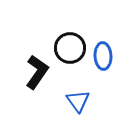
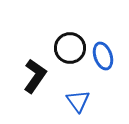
blue ellipse: rotated 16 degrees counterclockwise
black L-shape: moved 2 px left, 4 px down
